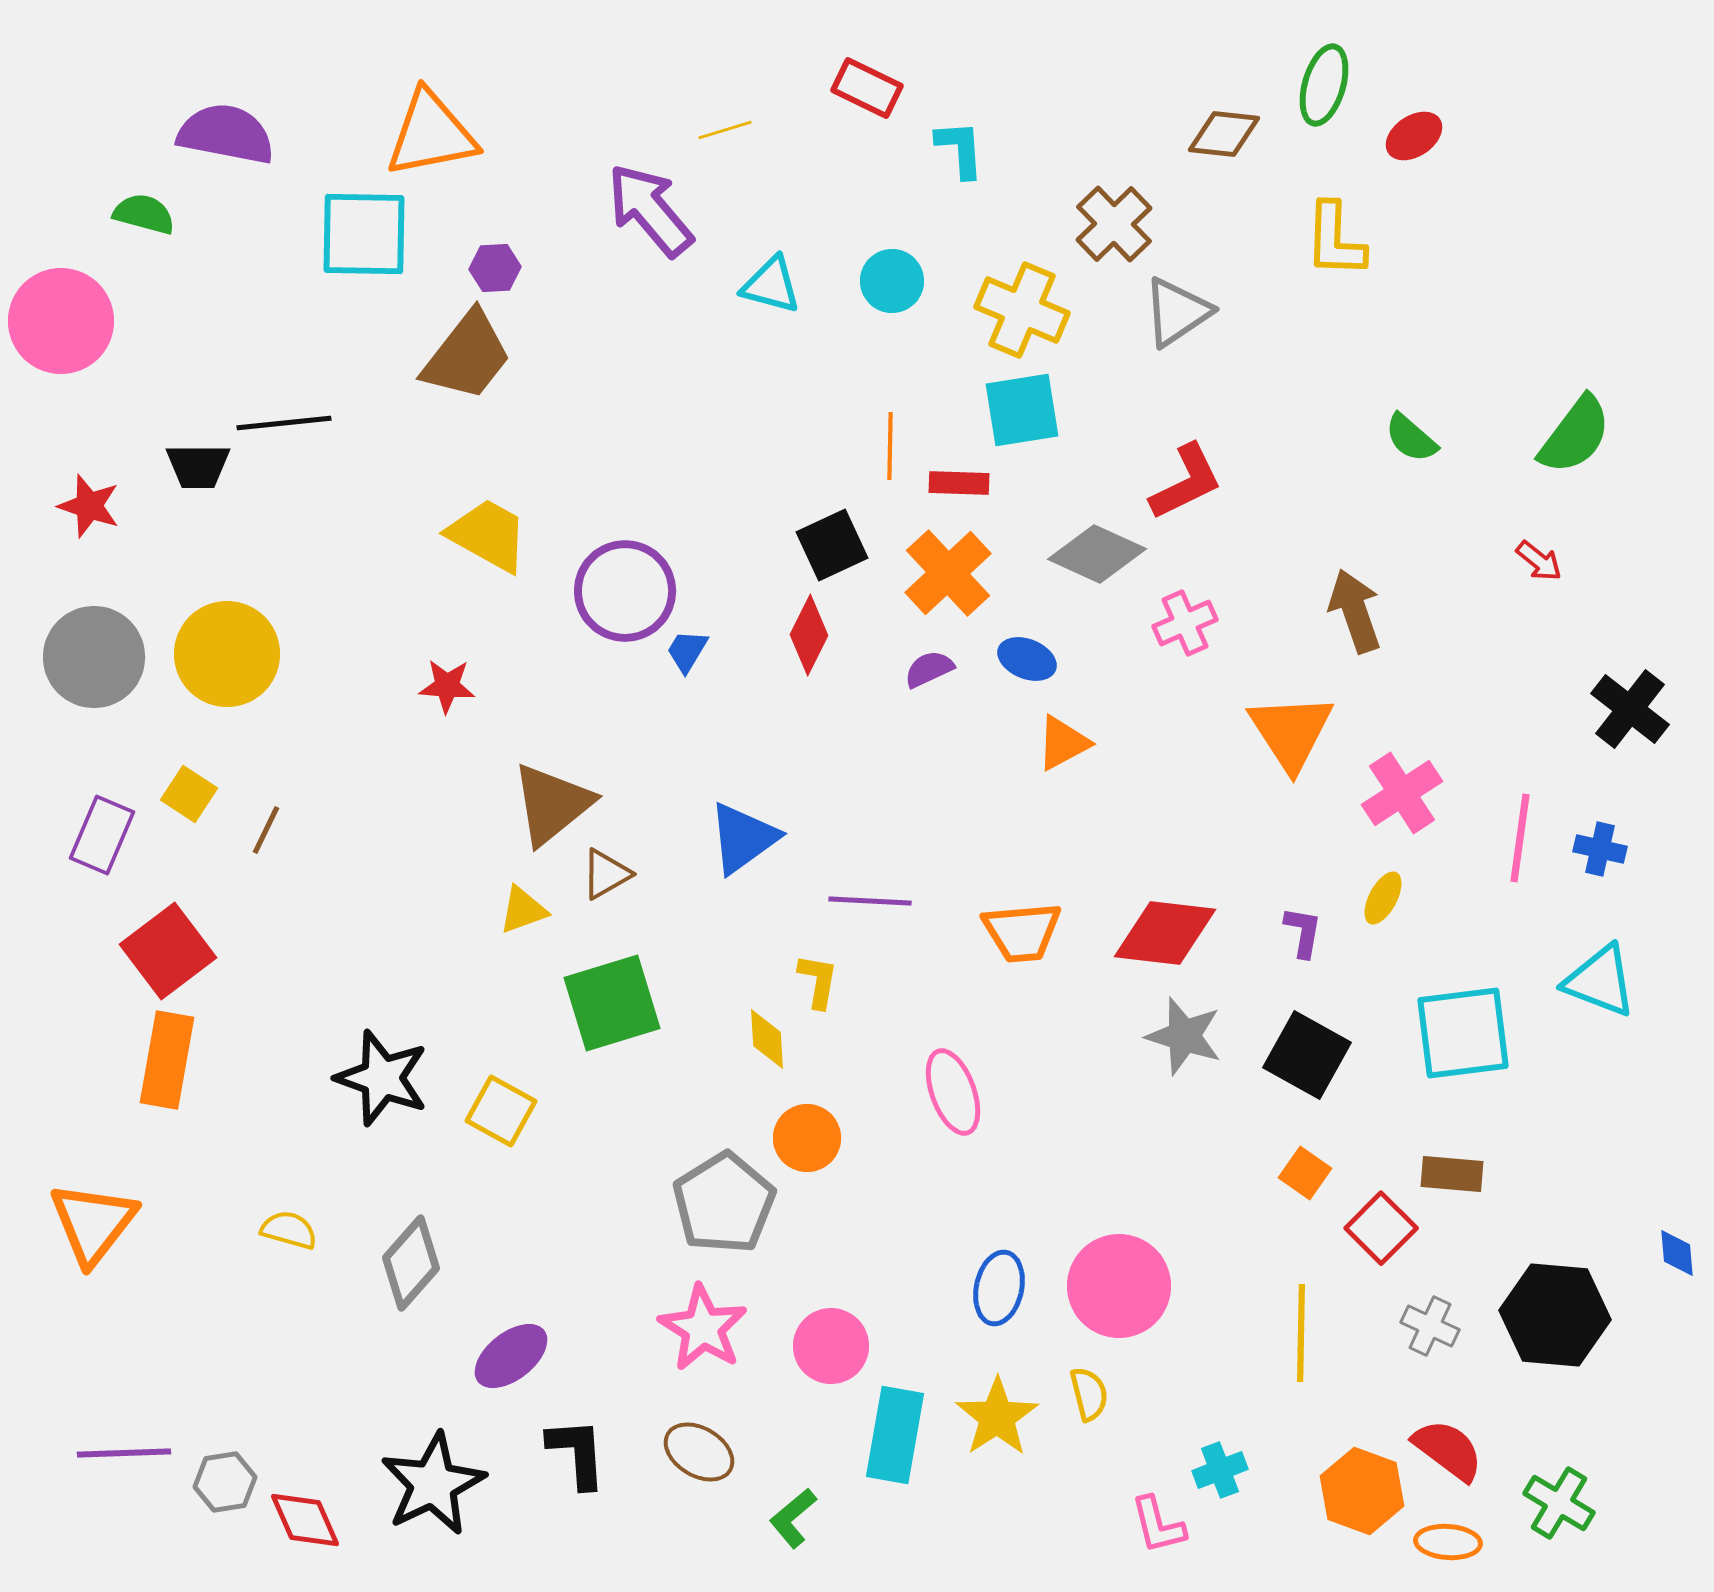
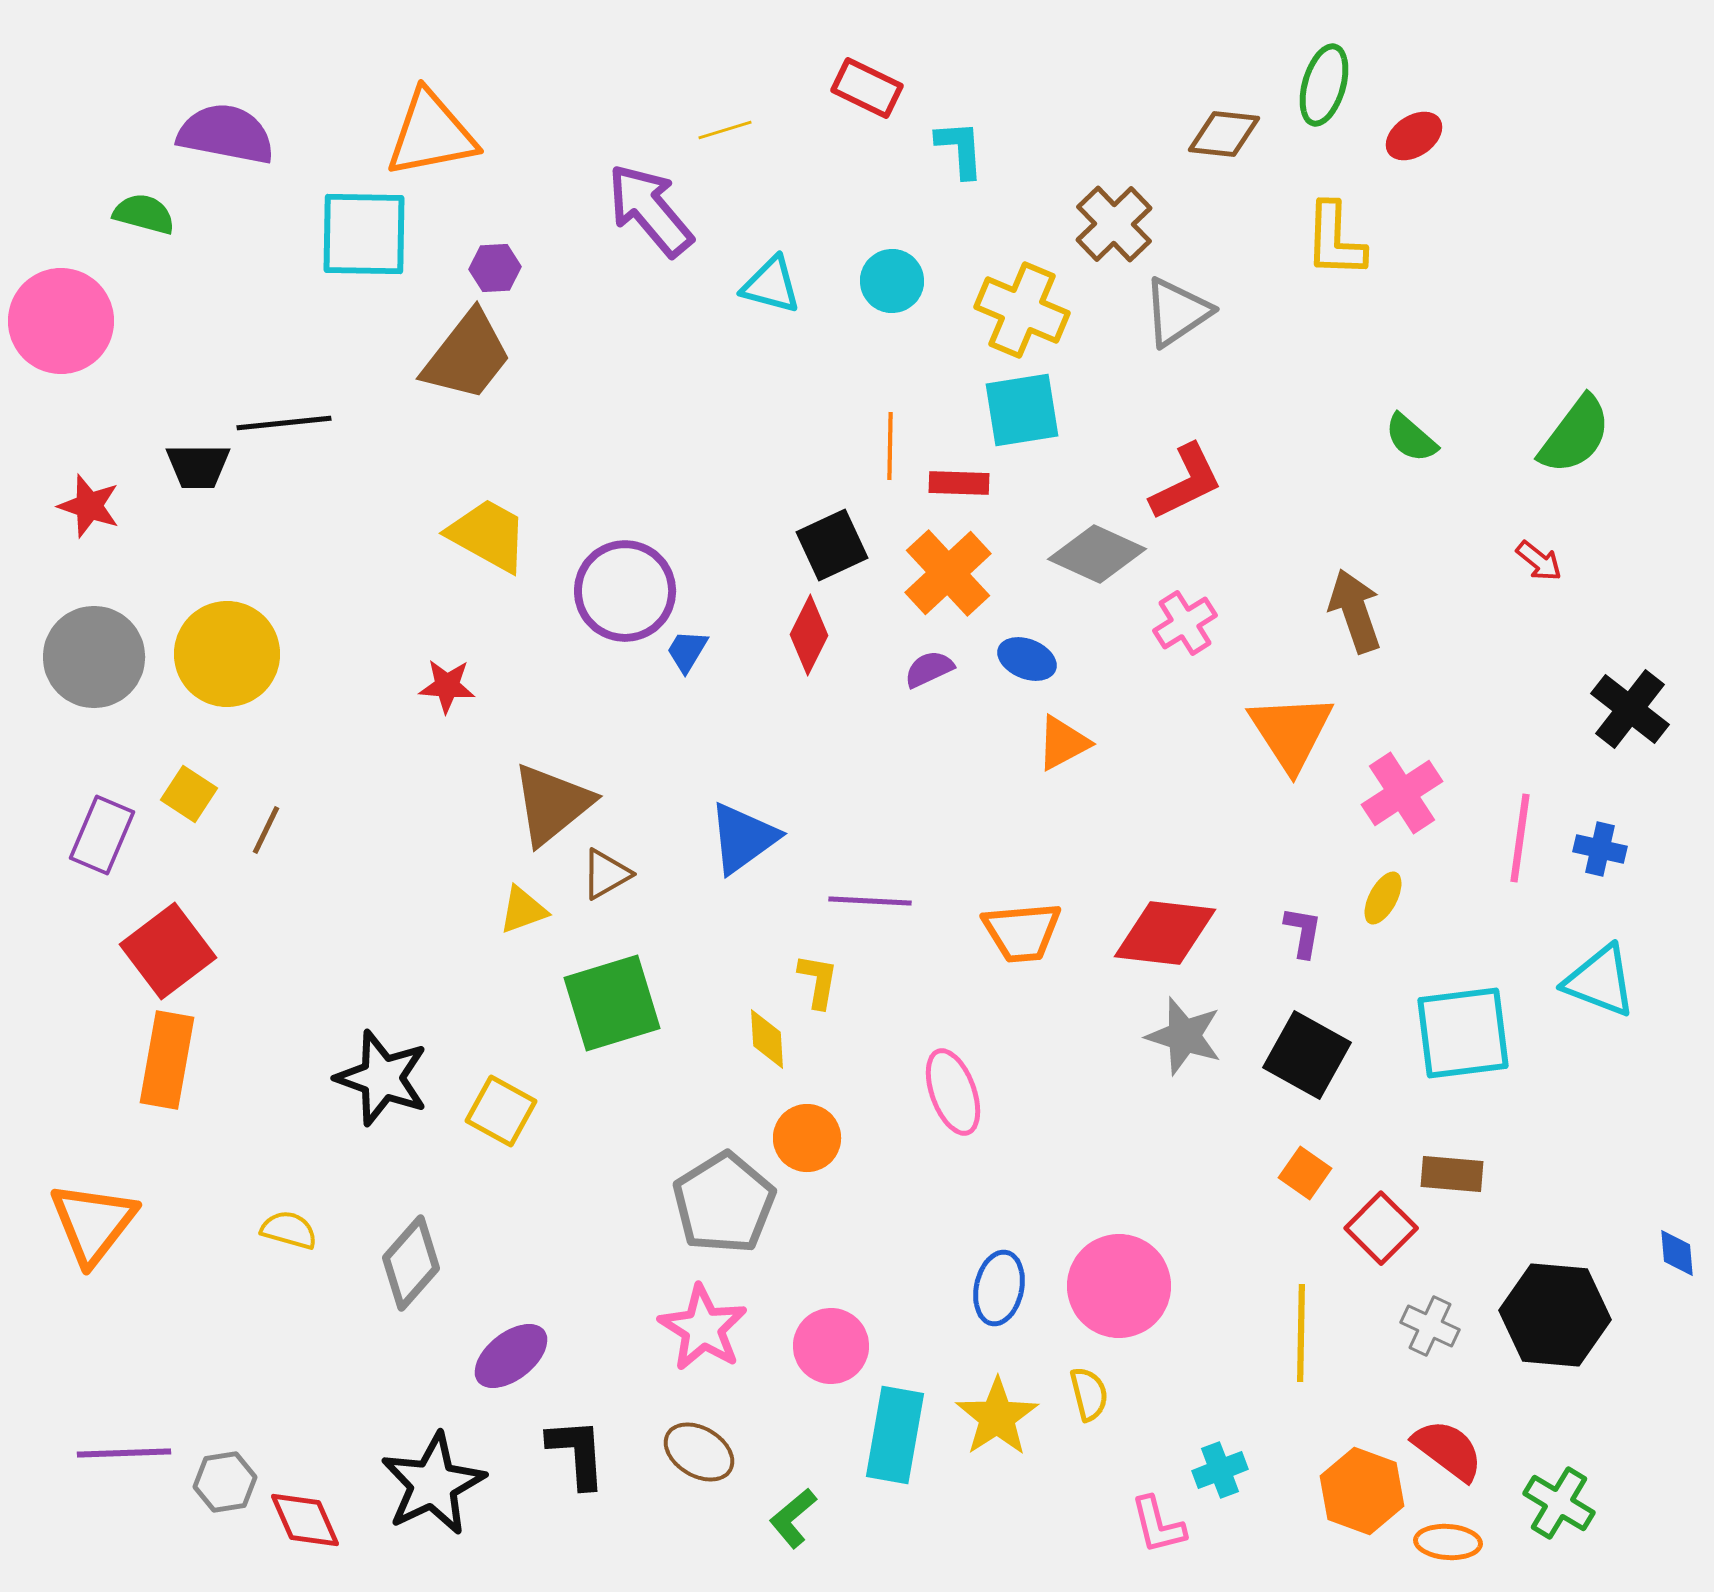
pink cross at (1185, 623): rotated 8 degrees counterclockwise
